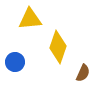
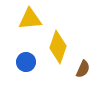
blue circle: moved 11 px right
brown semicircle: moved 4 px up
